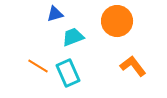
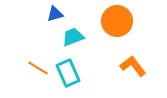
orange line: moved 2 px down
